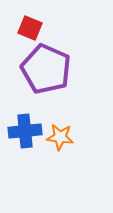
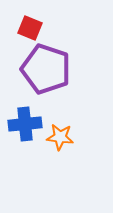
purple pentagon: rotated 6 degrees counterclockwise
blue cross: moved 7 px up
